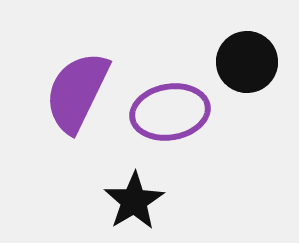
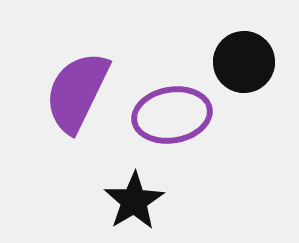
black circle: moved 3 px left
purple ellipse: moved 2 px right, 3 px down
